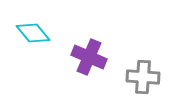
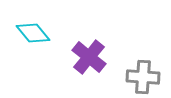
purple cross: rotated 16 degrees clockwise
